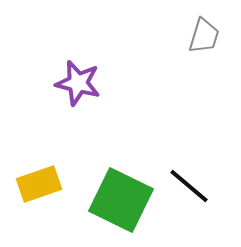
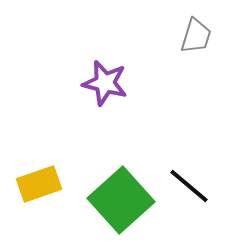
gray trapezoid: moved 8 px left
purple star: moved 27 px right
green square: rotated 22 degrees clockwise
